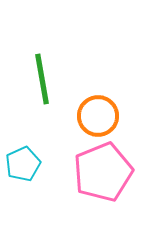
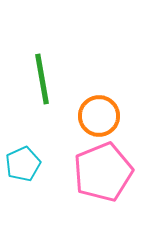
orange circle: moved 1 px right
